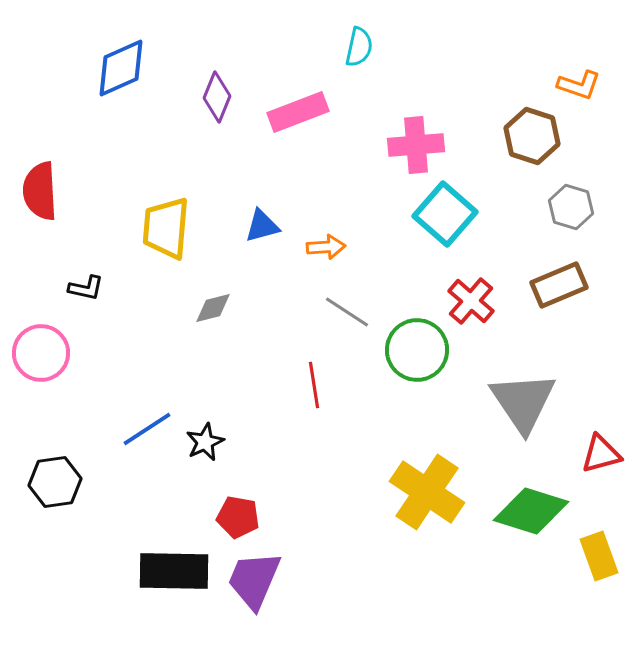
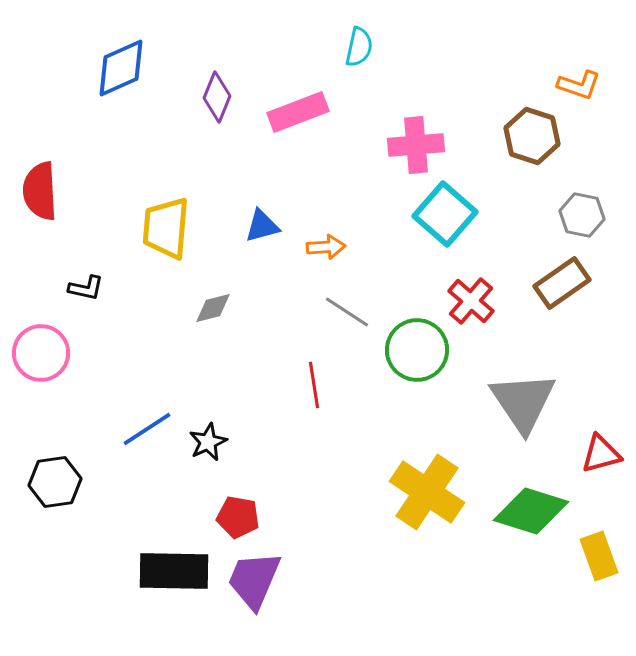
gray hexagon: moved 11 px right, 8 px down; rotated 6 degrees counterclockwise
brown rectangle: moved 3 px right, 2 px up; rotated 12 degrees counterclockwise
black star: moved 3 px right
